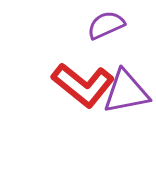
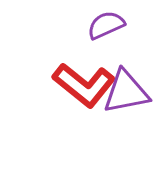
red L-shape: moved 1 px right
